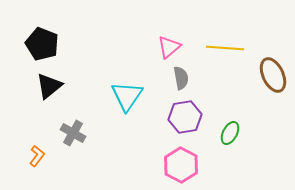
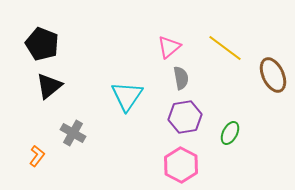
yellow line: rotated 33 degrees clockwise
